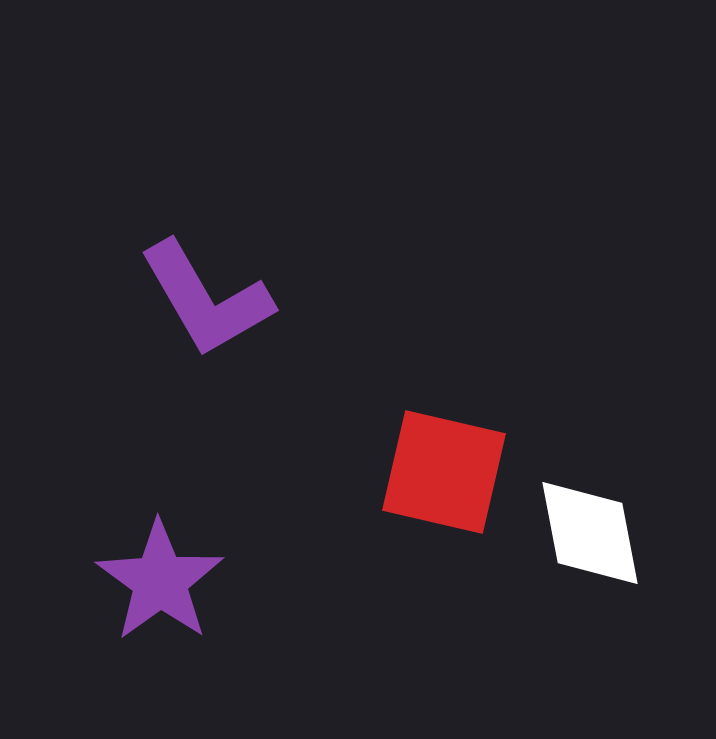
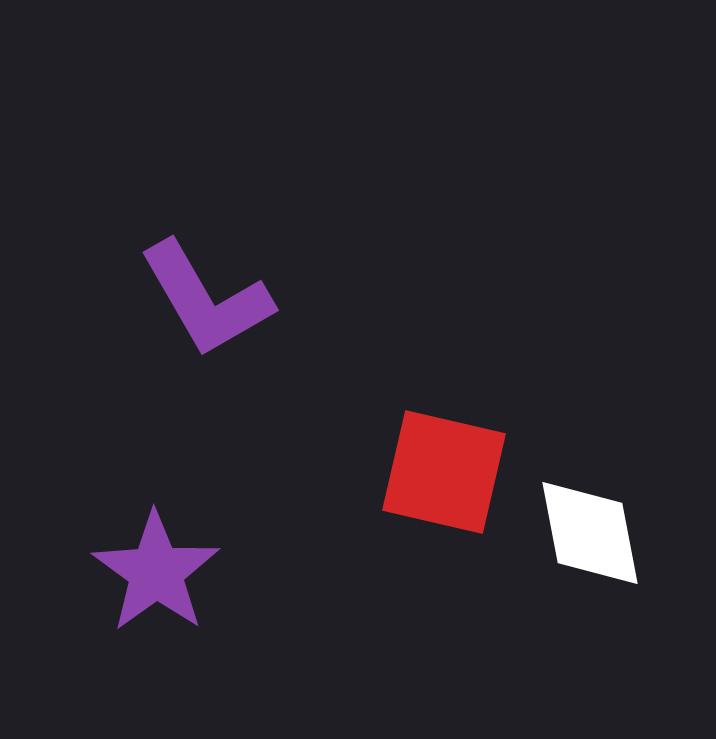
purple star: moved 4 px left, 9 px up
